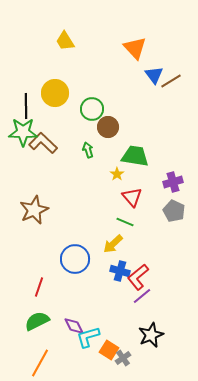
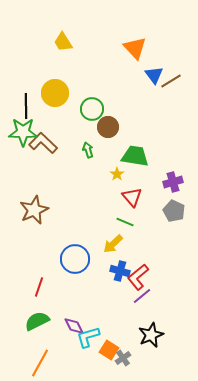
yellow trapezoid: moved 2 px left, 1 px down
